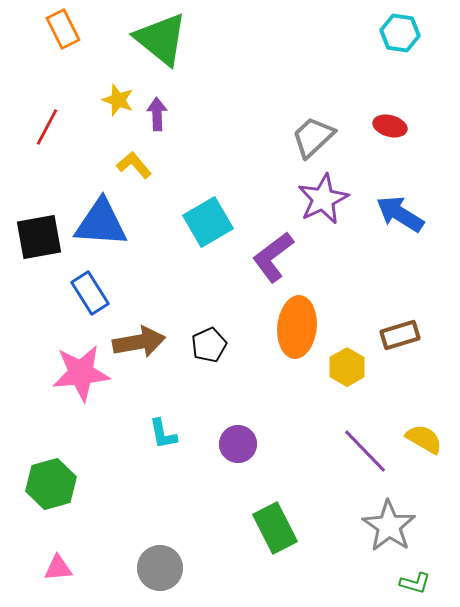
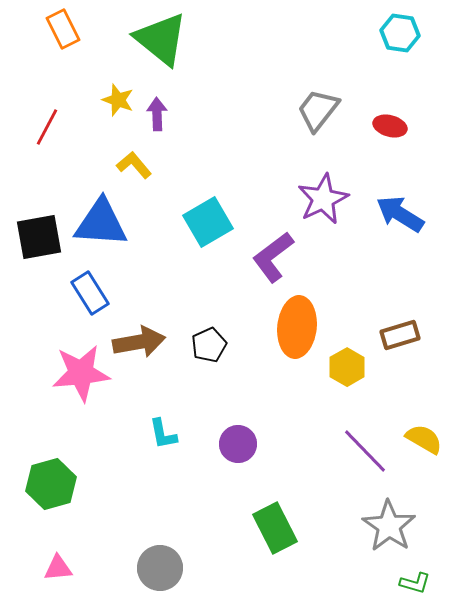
gray trapezoid: moved 5 px right, 27 px up; rotated 9 degrees counterclockwise
